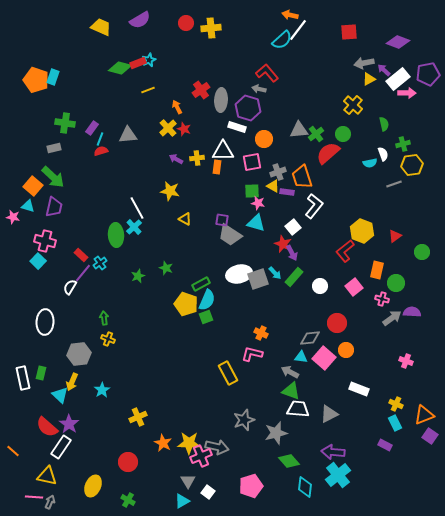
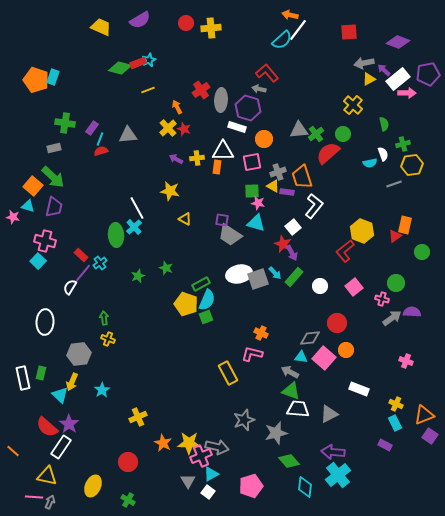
orange rectangle at (377, 270): moved 28 px right, 45 px up
cyan triangle at (182, 501): moved 29 px right, 27 px up
